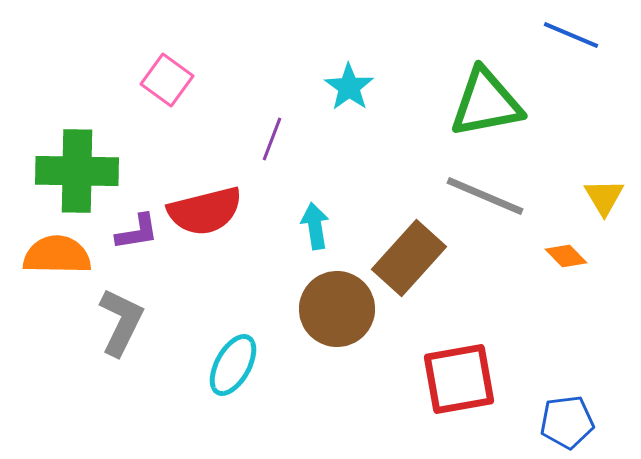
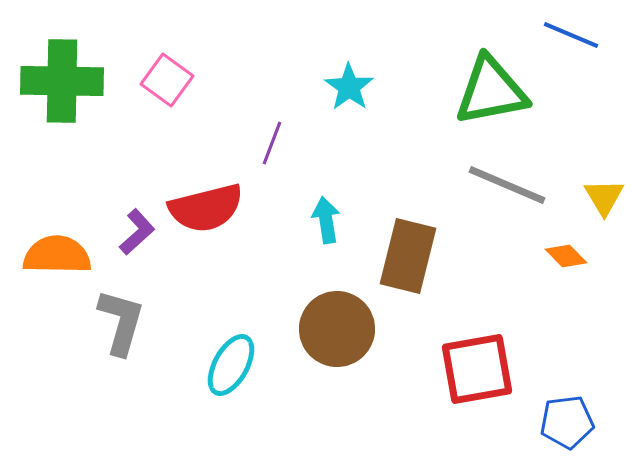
green triangle: moved 5 px right, 12 px up
purple line: moved 4 px down
green cross: moved 15 px left, 90 px up
gray line: moved 22 px right, 11 px up
red semicircle: moved 1 px right, 3 px up
cyan arrow: moved 11 px right, 6 px up
purple L-shape: rotated 33 degrees counterclockwise
brown rectangle: moved 1 px left, 2 px up; rotated 28 degrees counterclockwise
brown circle: moved 20 px down
gray L-shape: rotated 10 degrees counterclockwise
cyan ellipse: moved 2 px left
red square: moved 18 px right, 10 px up
